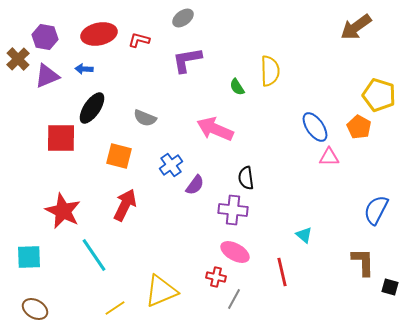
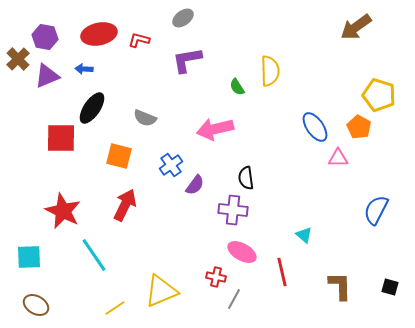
pink arrow: rotated 36 degrees counterclockwise
pink triangle: moved 9 px right, 1 px down
pink ellipse: moved 7 px right
brown L-shape: moved 23 px left, 24 px down
brown ellipse: moved 1 px right, 4 px up
